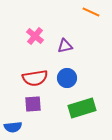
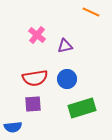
pink cross: moved 2 px right, 1 px up
blue circle: moved 1 px down
